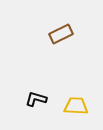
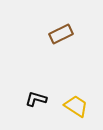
yellow trapezoid: rotated 30 degrees clockwise
